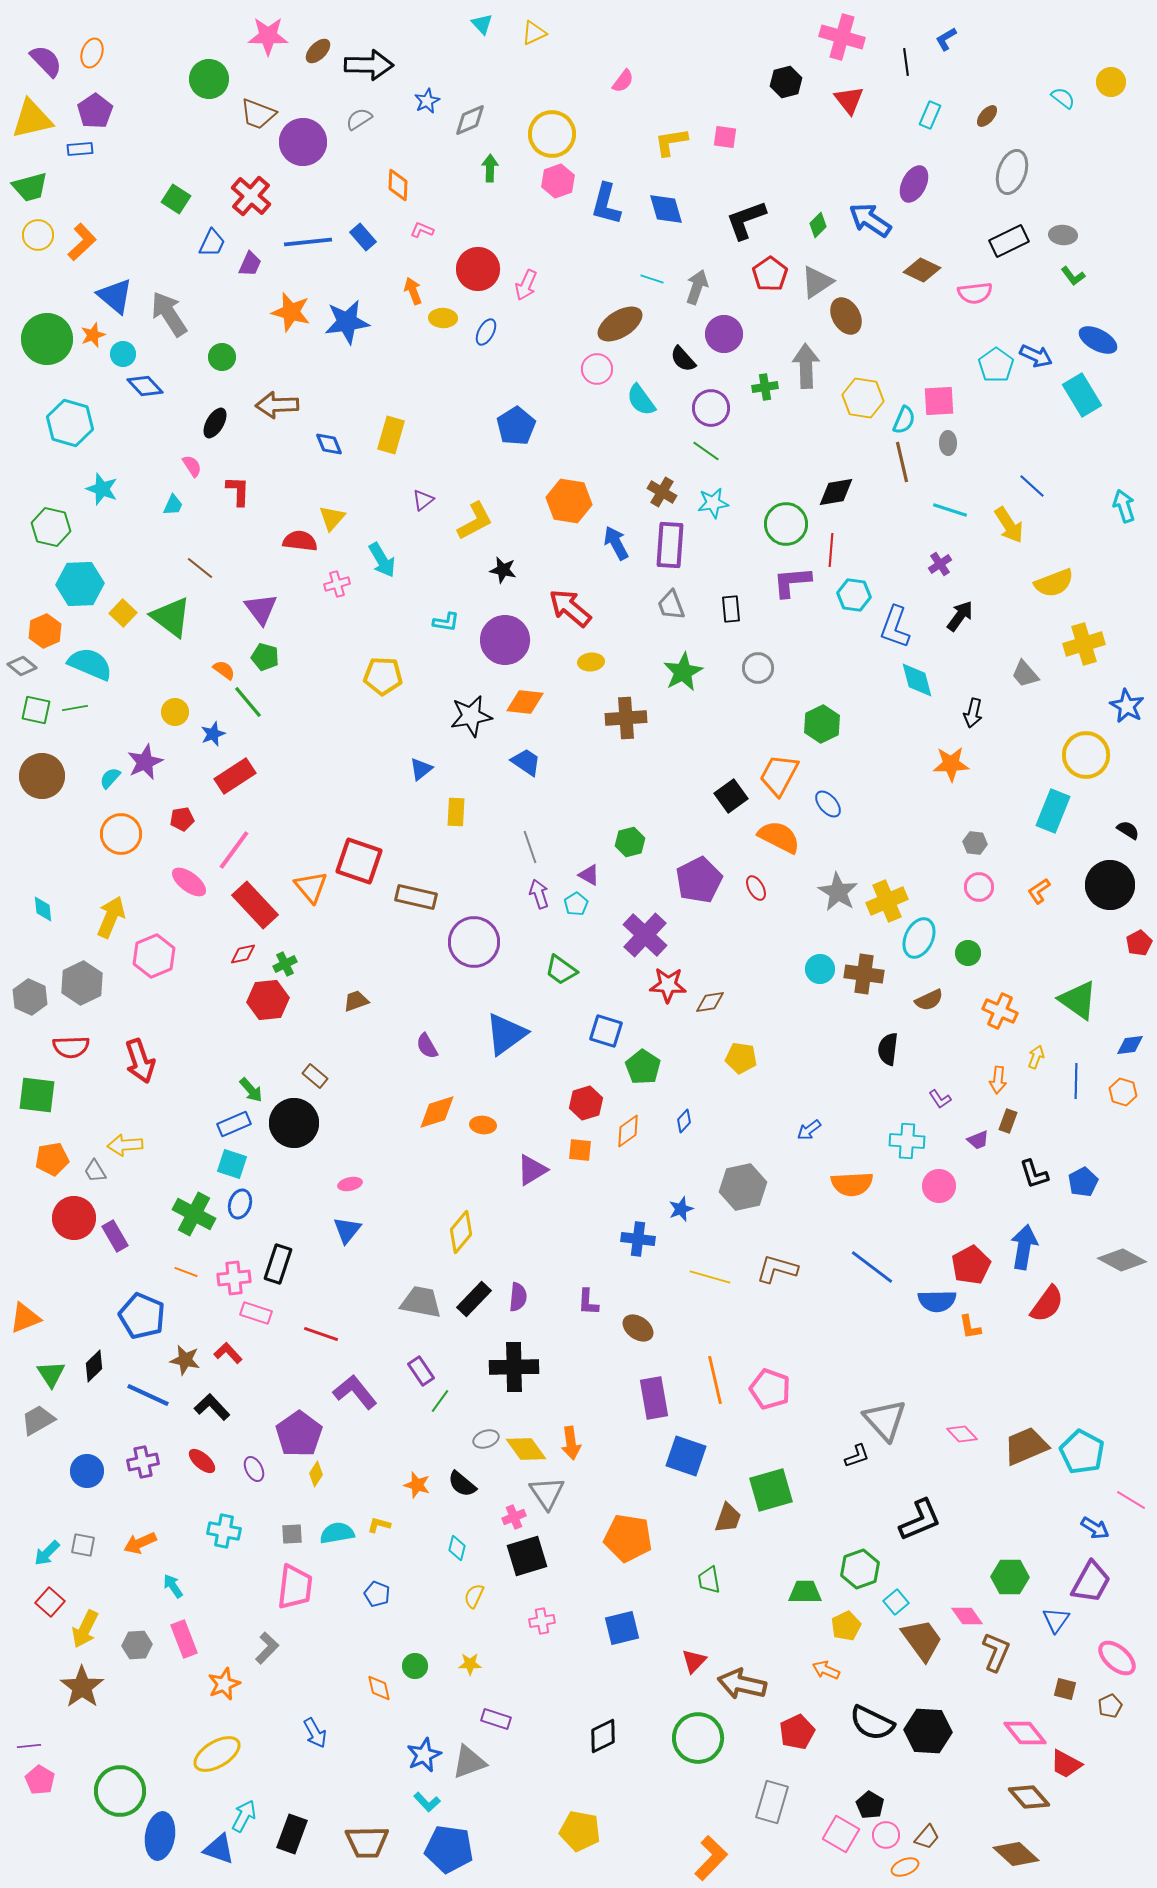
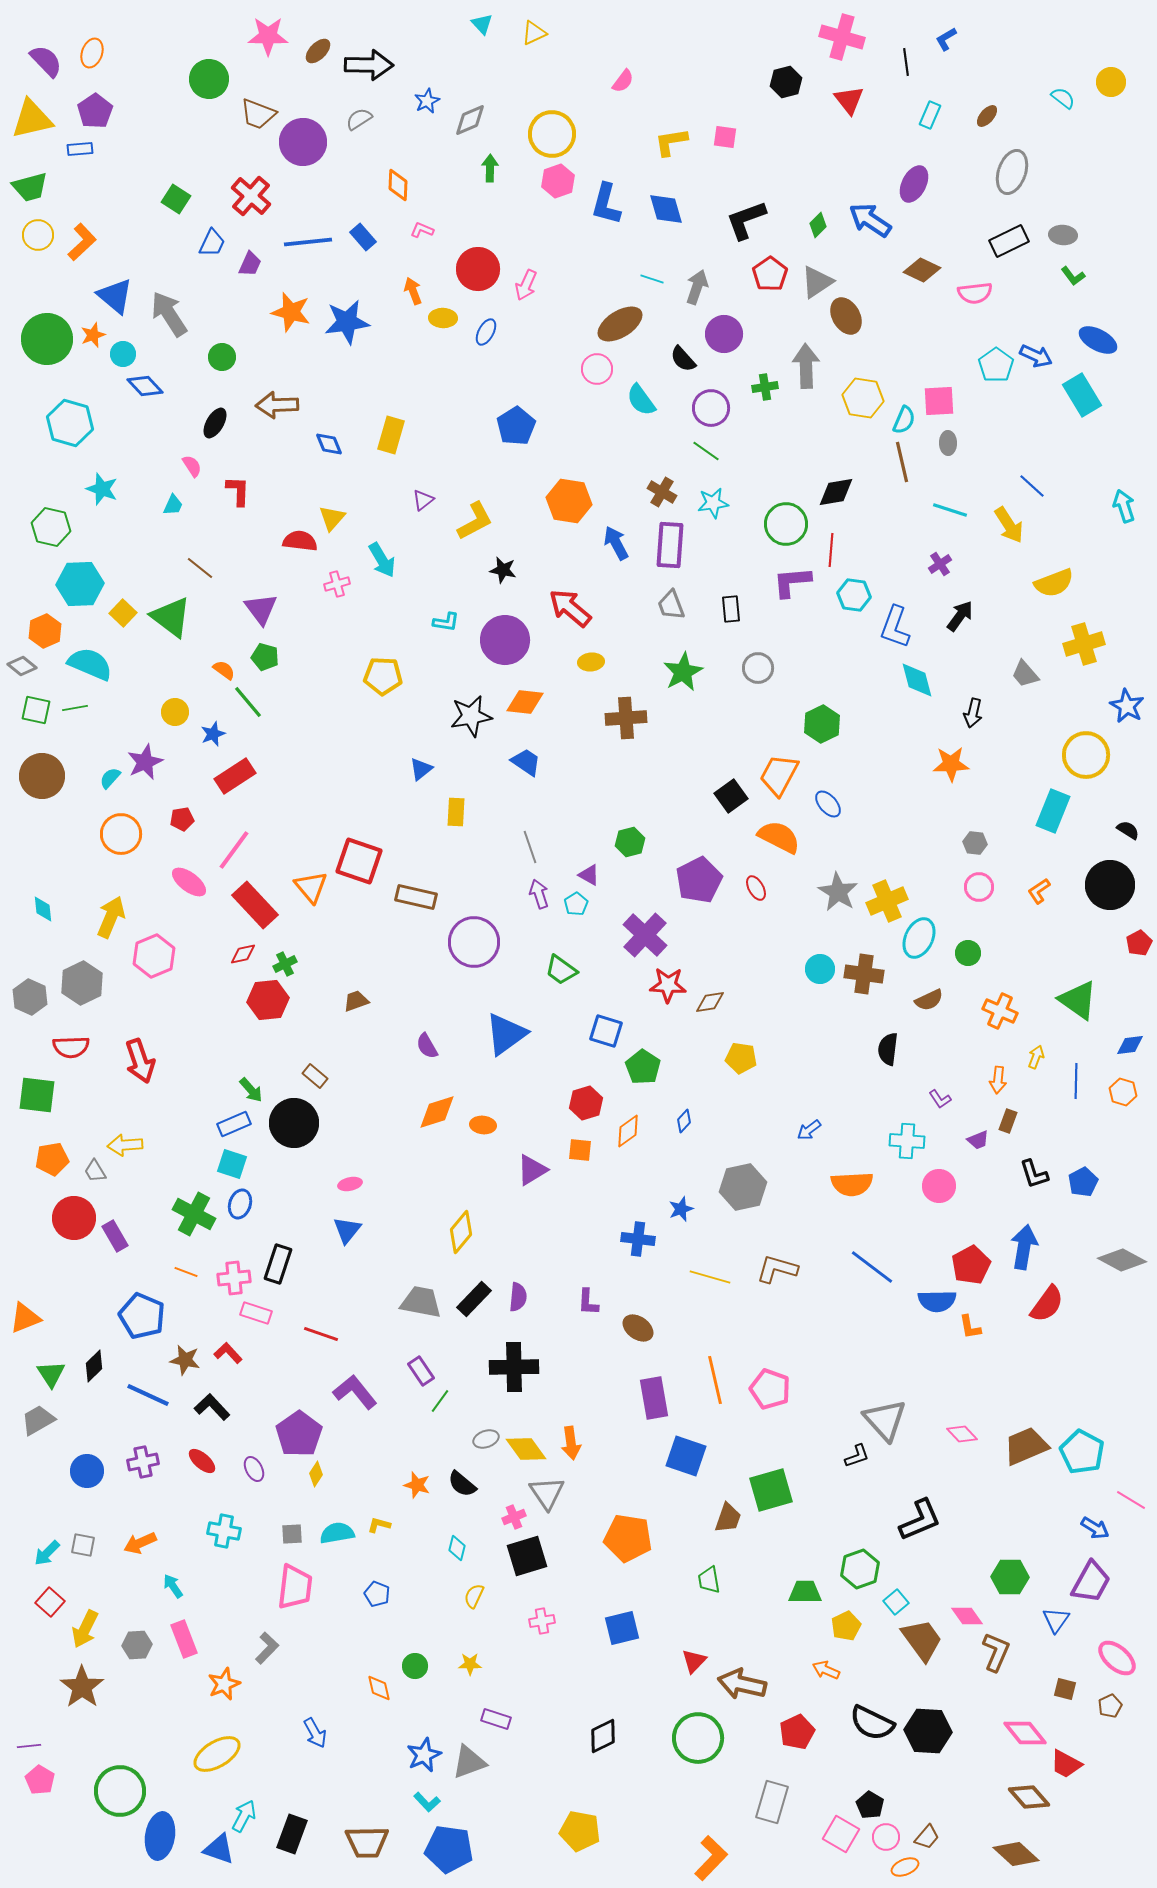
pink circle at (886, 1835): moved 2 px down
